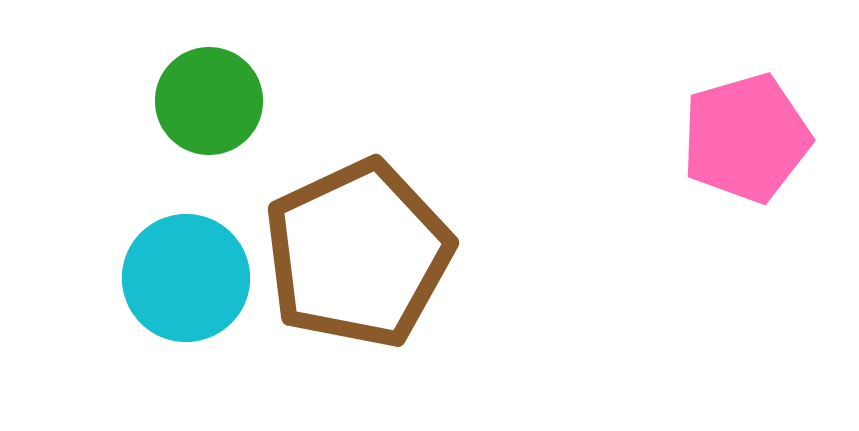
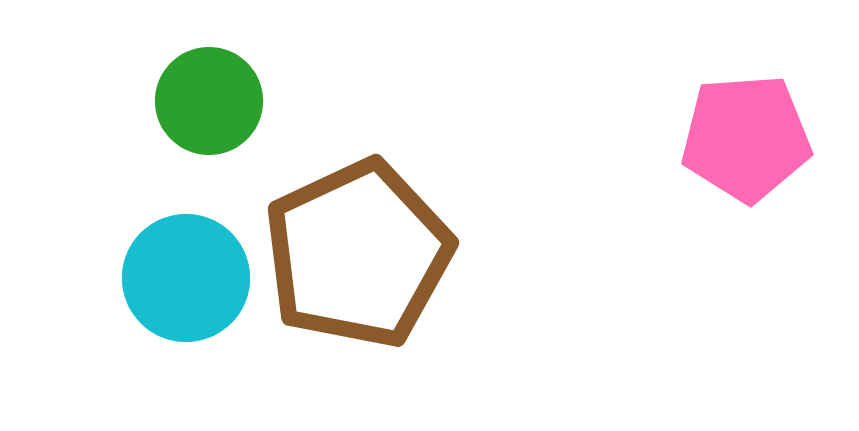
pink pentagon: rotated 12 degrees clockwise
